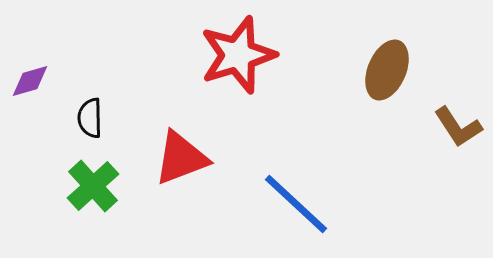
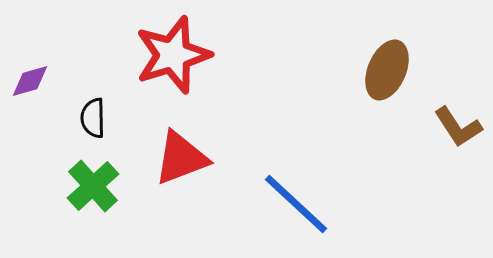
red star: moved 65 px left
black semicircle: moved 3 px right
